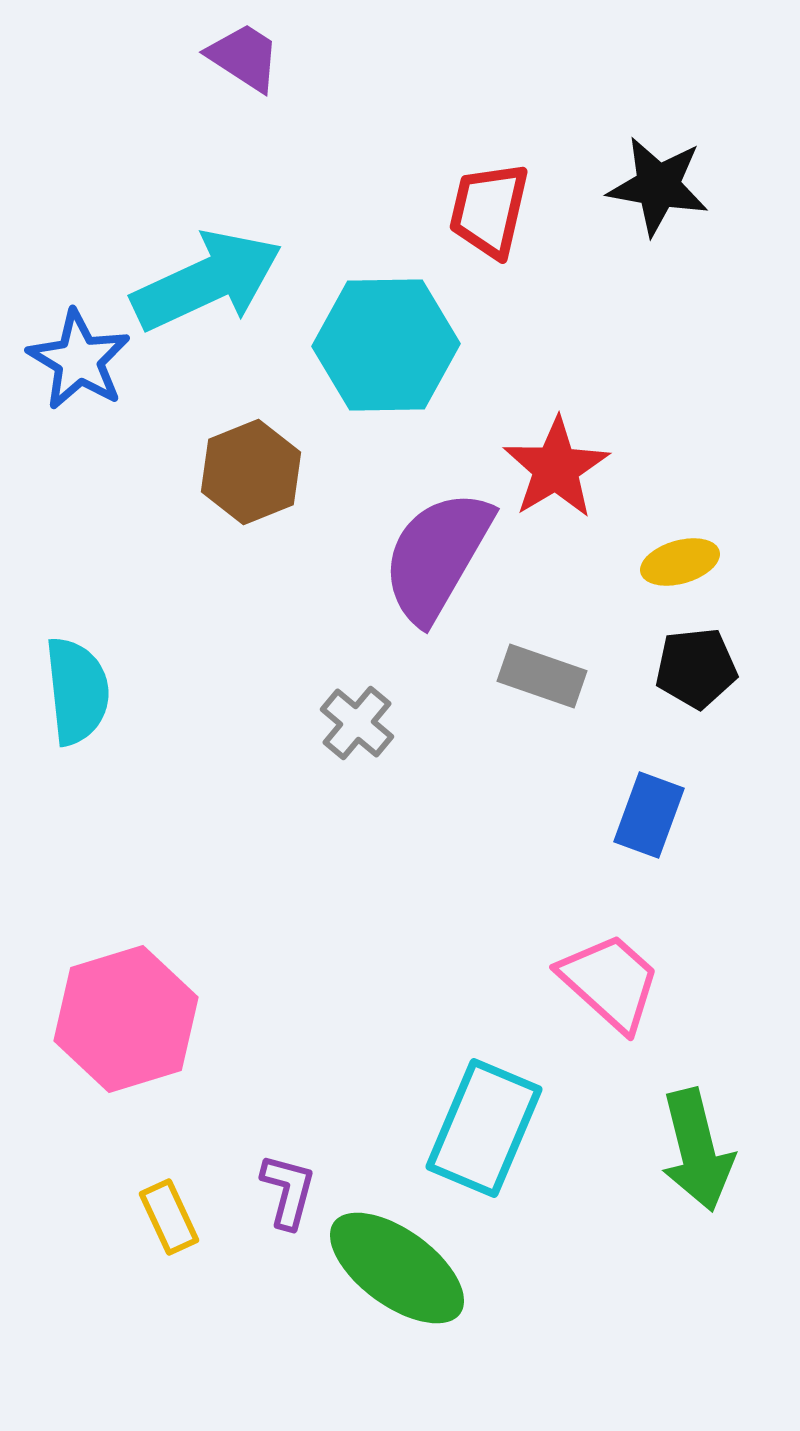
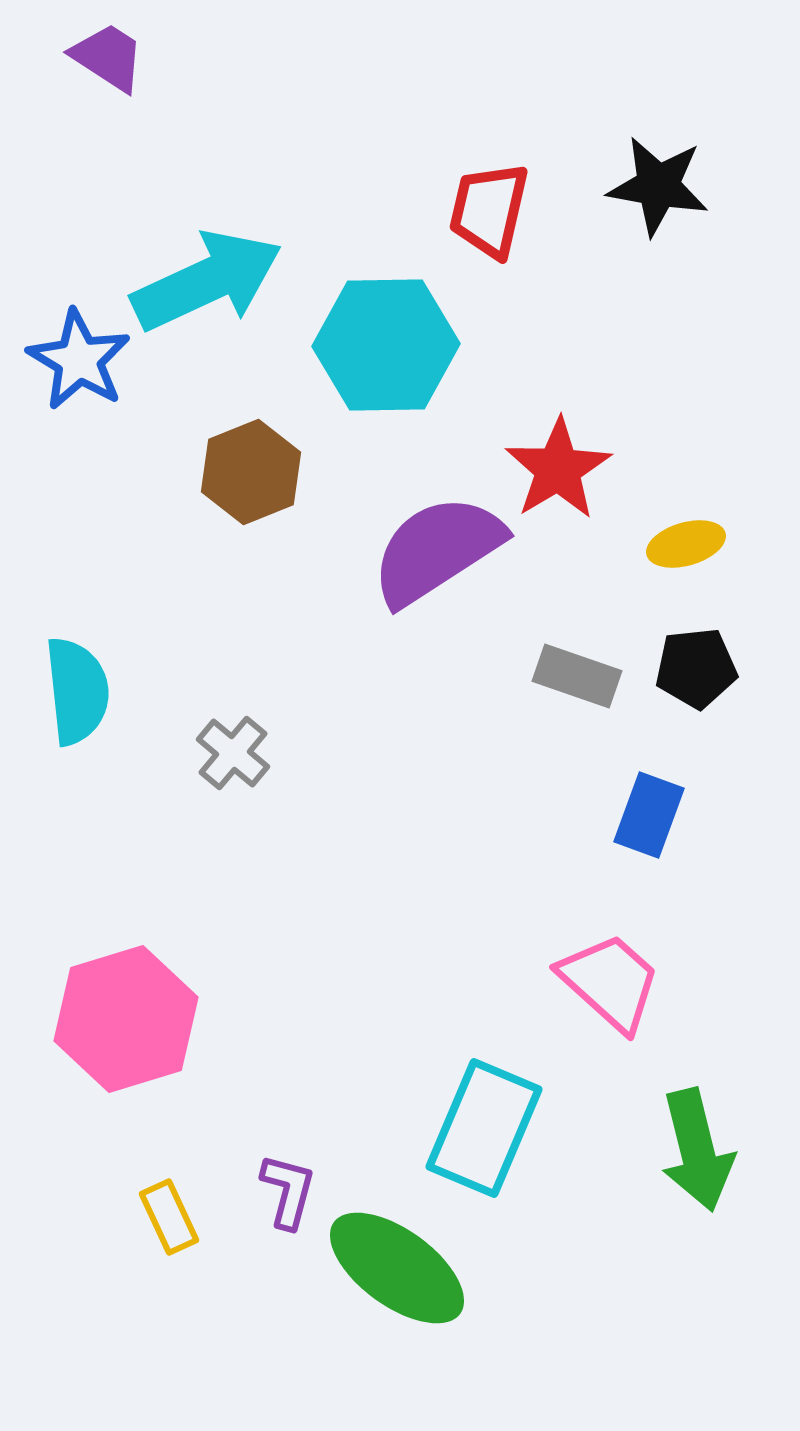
purple trapezoid: moved 136 px left
red star: moved 2 px right, 1 px down
purple semicircle: moved 6 px up; rotated 27 degrees clockwise
yellow ellipse: moved 6 px right, 18 px up
gray rectangle: moved 35 px right
gray cross: moved 124 px left, 30 px down
